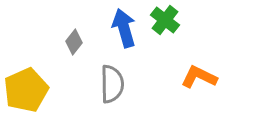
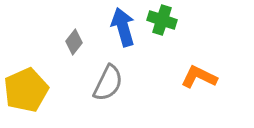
green cross: moved 3 px left; rotated 20 degrees counterclockwise
blue arrow: moved 1 px left, 1 px up
gray semicircle: moved 4 px left, 1 px up; rotated 27 degrees clockwise
